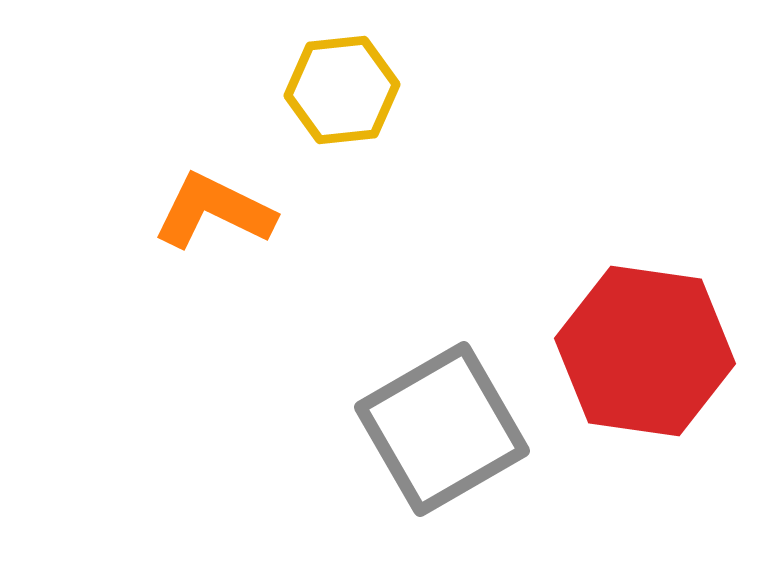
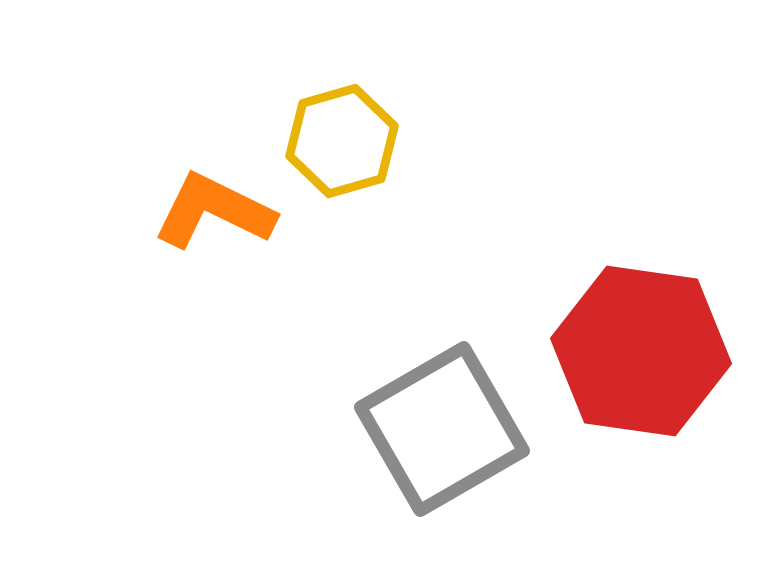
yellow hexagon: moved 51 px down; rotated 10 degrees counterclockwise
red hexagon: moved 4 px left
